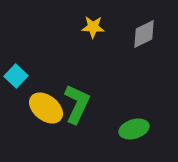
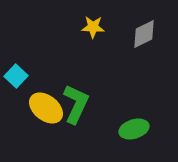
green L-shape: moved 1 px left
